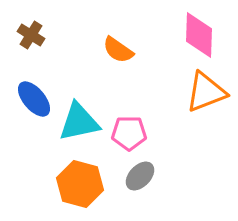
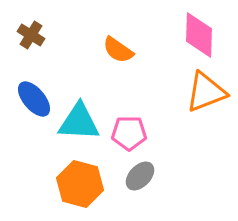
cyan triangle: rotated 15 degrees clockwise
